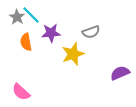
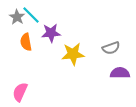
gray semicircle: moved 20 px right, 16 px down
yellow star: rotated 15 degrees clockwise
purple semicircle: rotated 24 degrees clockwise
pink semicircle: moved 1 px left; rotated 72 degrees clockwise
